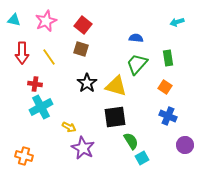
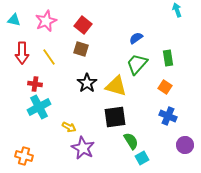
cyan arrow: moved 12 px up; rotated 88 degrees clockwise
blue semicircle: rotated 40 degrees counterclockwise
cyan cross: moved 2 px left
